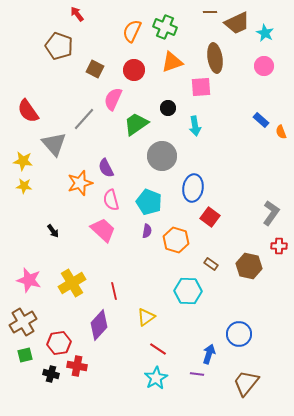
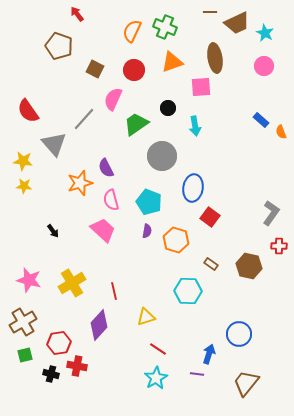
yellow triangle at (146, 317): rotated 18 degrees clockwise
